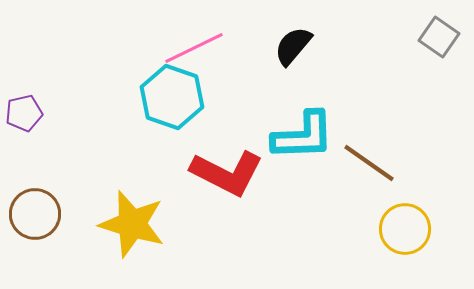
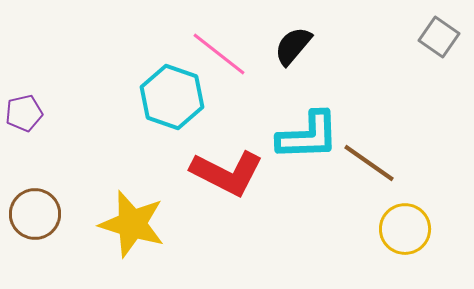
pink line: moved 25 px right, 6 px down; rotated 64 degrees clockwise
cyan L-shape: moved 5 px right
